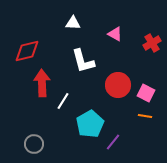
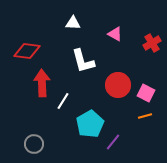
red diamond: rotated 20 degrees clockwise
orange line: rotated 24 degrees counterclockwise
